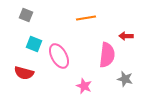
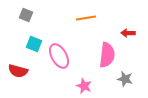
red arrow: moved 2 px right, 3 px up
red semicircle: moved 6 px left, 2 px up
